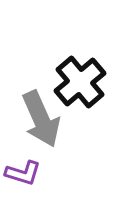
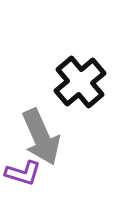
gray arrow: moved 18 px down
